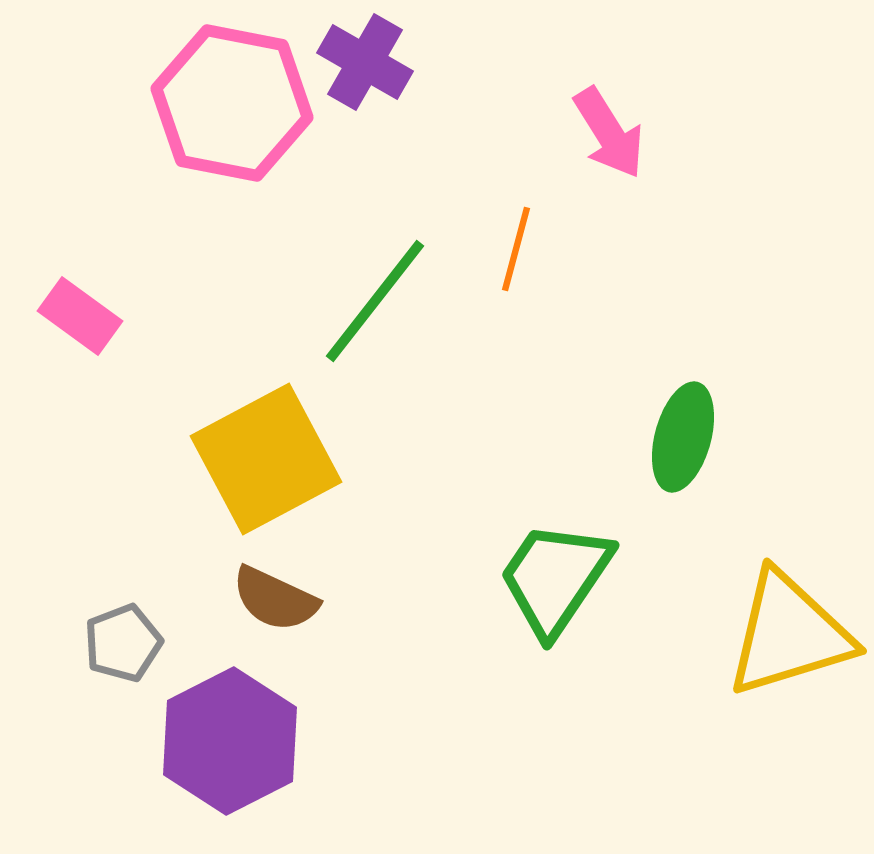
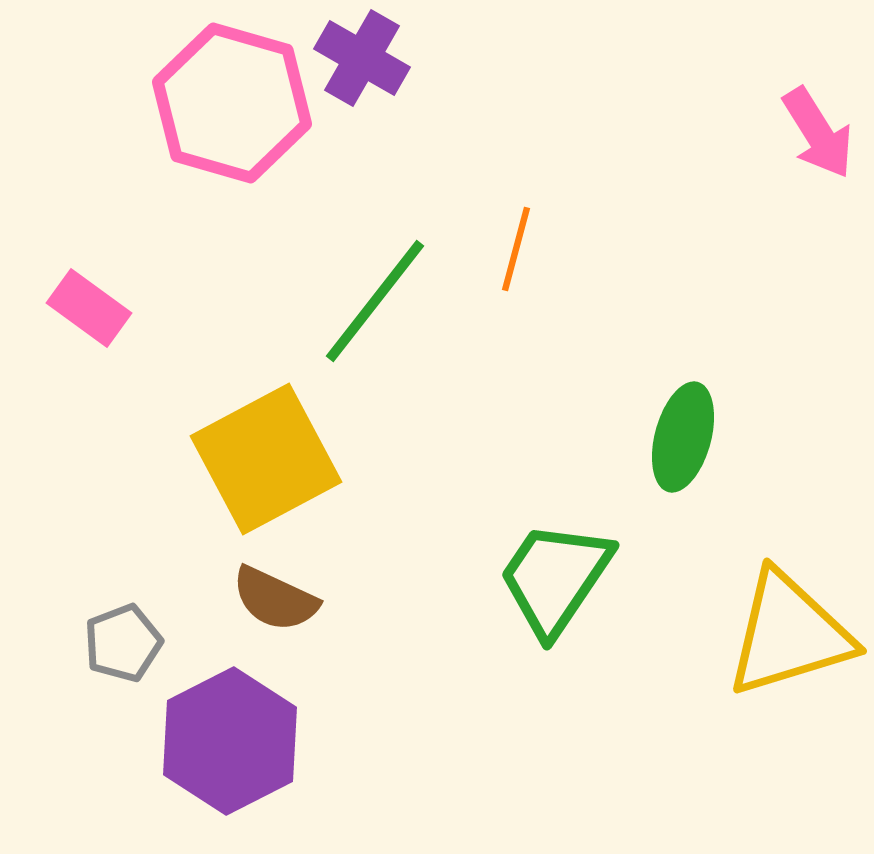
purple cross: moved 3 px left, 4 px up
pink hexagon: rotated 5 degrees clockwise
pink arrow: moved 209 px right
pink rectangle: moved 9 px right, 8 px up
